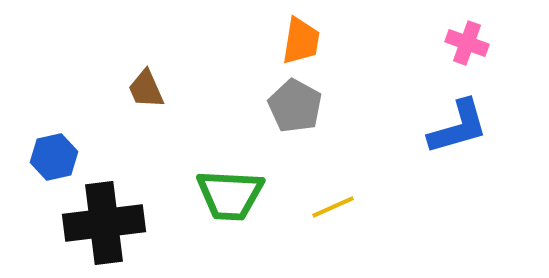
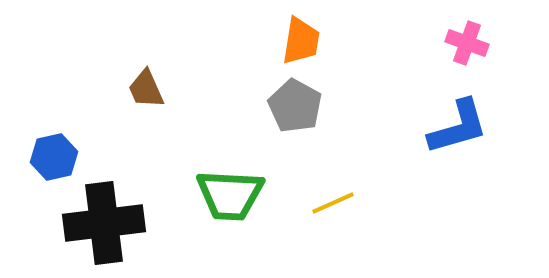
yellow line: moved 4 px up
